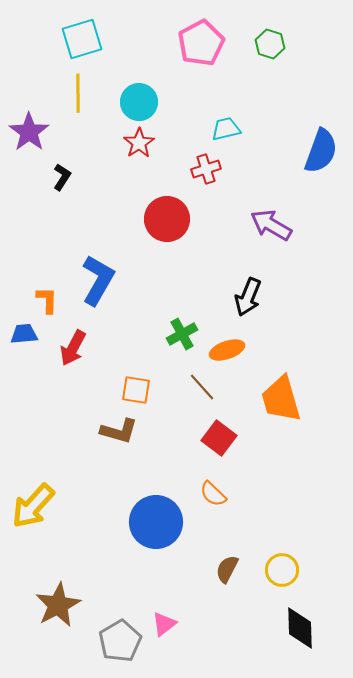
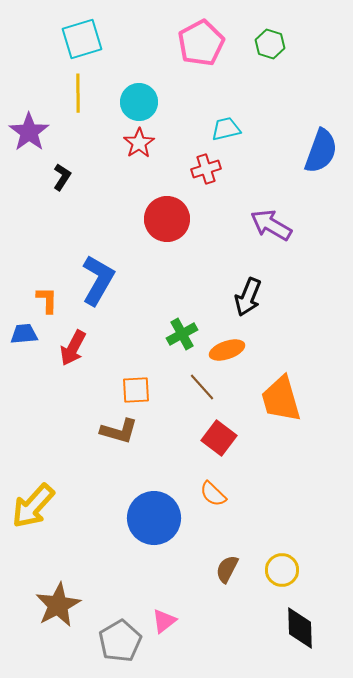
orange square: rotated 12 degrees counterclockwise
blue circle: moved 2 px left, 4 px up
pink triangle: moved 3 px up
